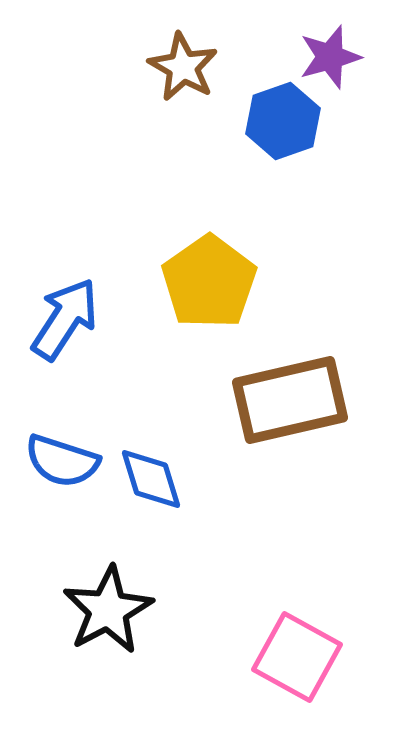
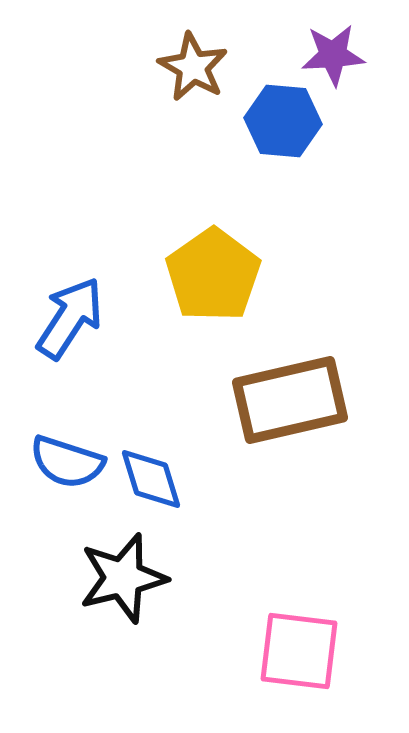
purple star: moved 3 px right, 2 px up; rotated 12 degrees clockwise
brown star: moved 10 px right
blue hexagon: rotated 24 degrees clockwise
yellow pentagon: moved 4 px right, 7 px up
blue arrow: moved 5 px right, 1 px up
blue semicircle: moved 5 px right, 1 px down
black star: moved 15 px right, 32 px up; rotated 14 degrees clockwise
pink square: moved 2 px right, 6 px up; rotated 22 degrees counterclockwise
